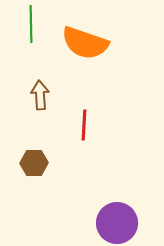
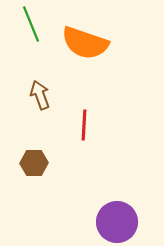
green line: rotated 21 degrees counterclockwise
brown arrow: rotated 16 degrees counterclockwise
purple circle: moved 1 px up
